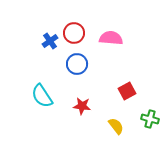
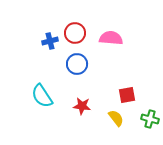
red circle: moved 1 px right
blue cross: rotated 21 degrees clockwise
red square: moved 4 px down; rotated 18 degrees clockwise
yellow semicircle: moved 8 px up
